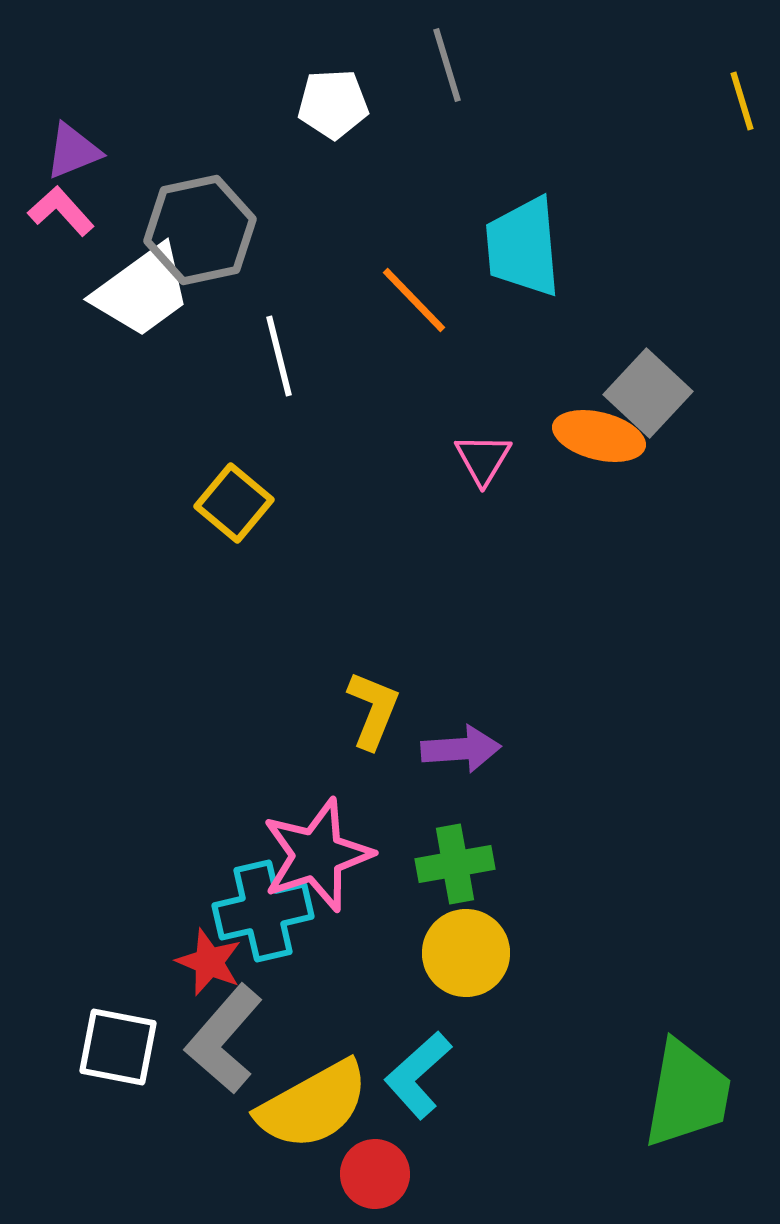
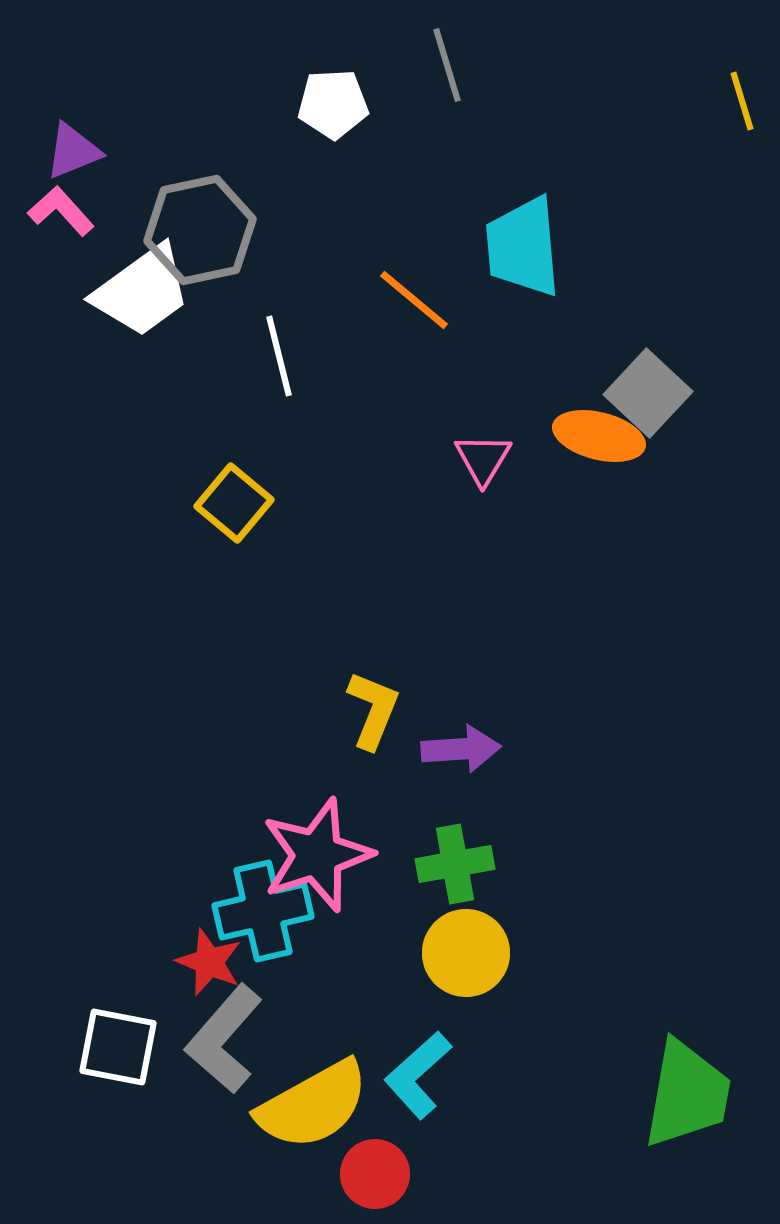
orange line: rotated 6 degrees counterclockwise
